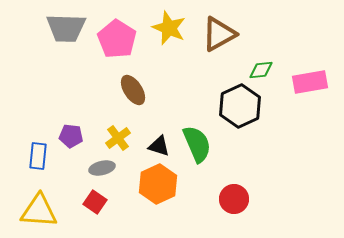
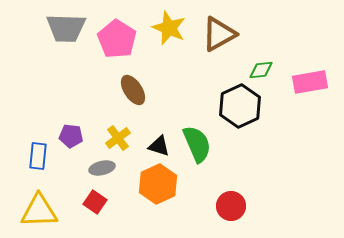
red circle: moved 3 px left, 7 px down
yellow triangle: rotated 6 degrees counterclockwise
